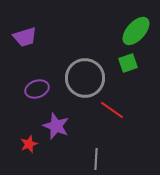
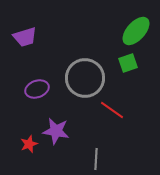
purple star: moved 5 px down; rotated 12 degrees counterclockwise
